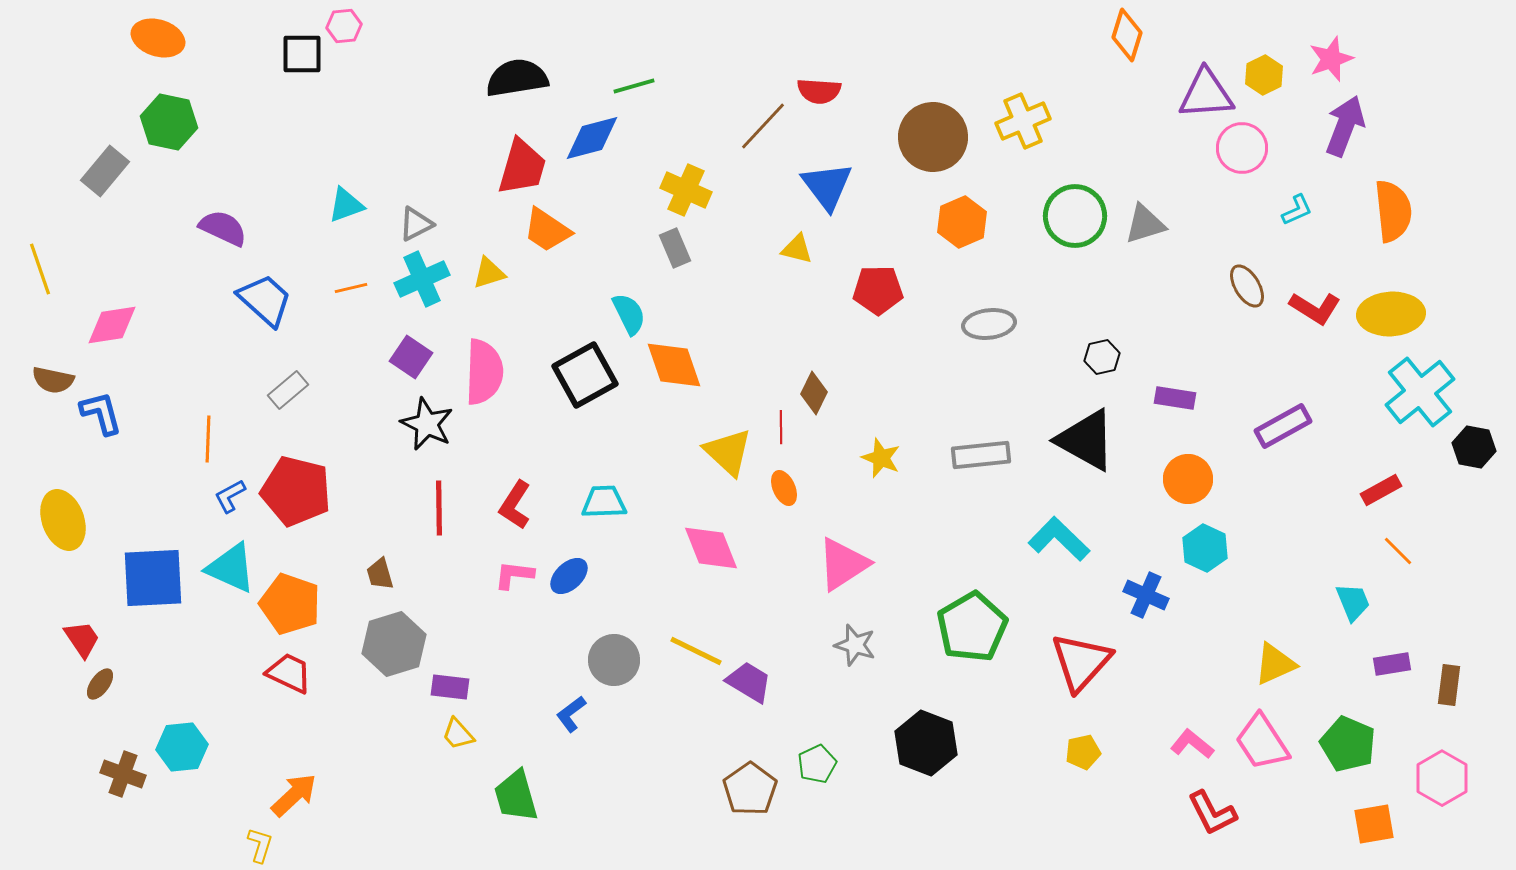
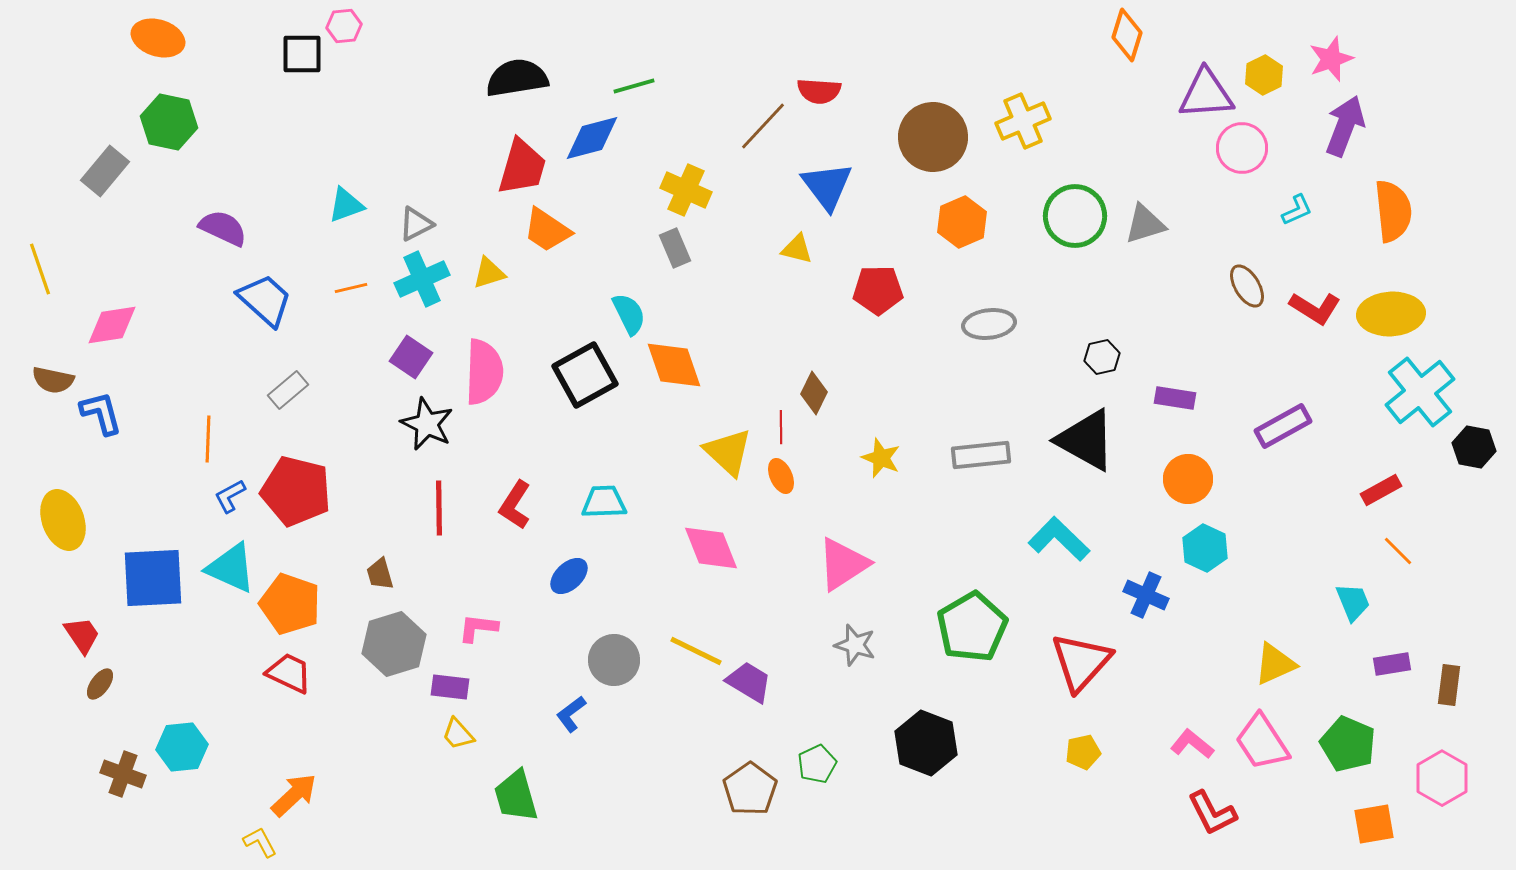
orange ellipse at (784, 488): moved 3 px left, 12 px up
pink L-shape at (514, 575): moved 36 px left, 53 px down
red trapezoid at (82, 639): moved 4 px up
yellow L-shape at (260, 845): moved 3 px up; rotated 45 degrees counterclockwise
